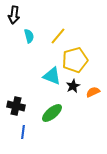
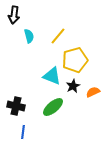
green ellipse: moved 1 px right, 6 px up
